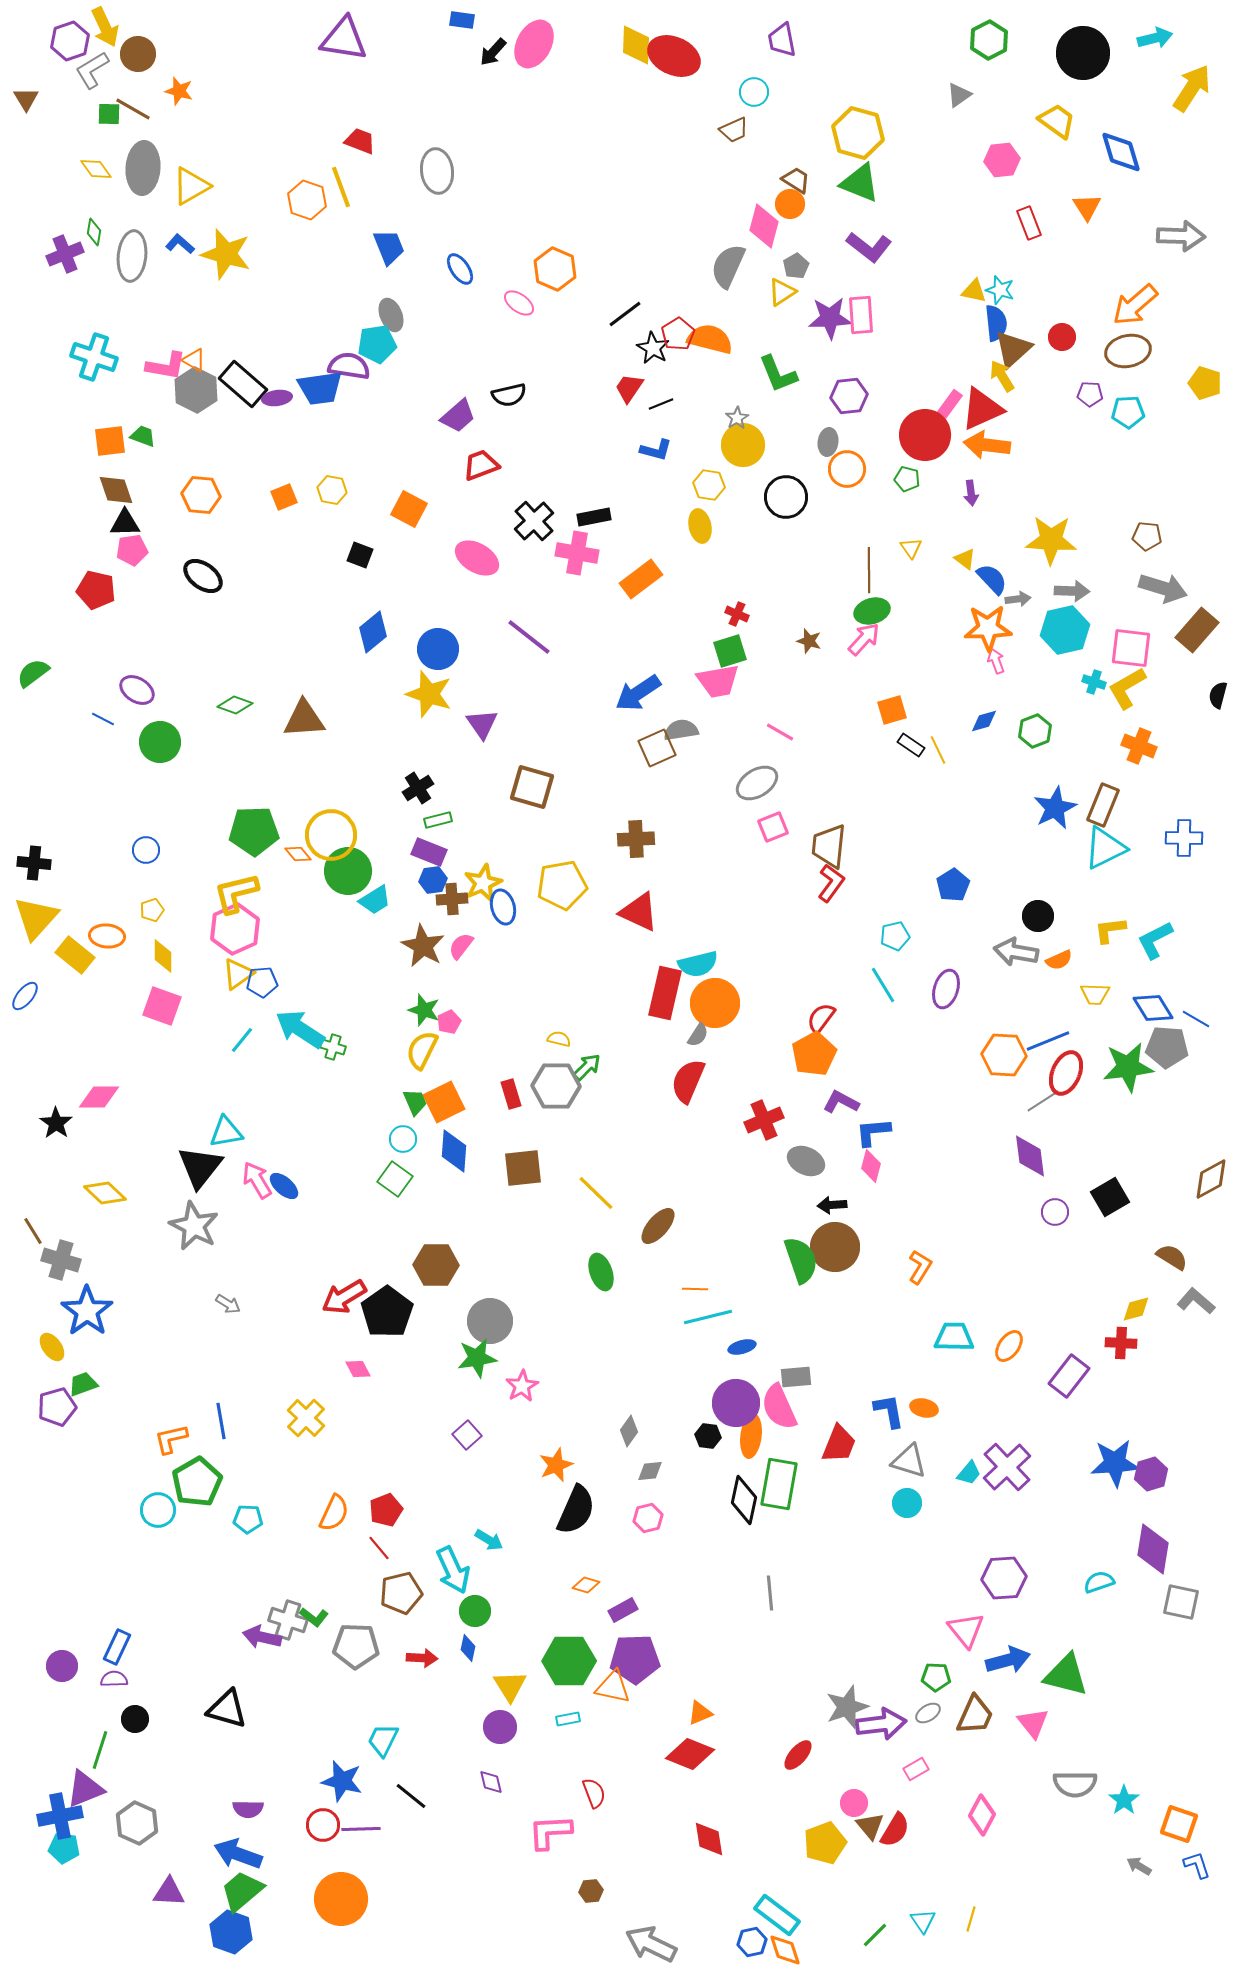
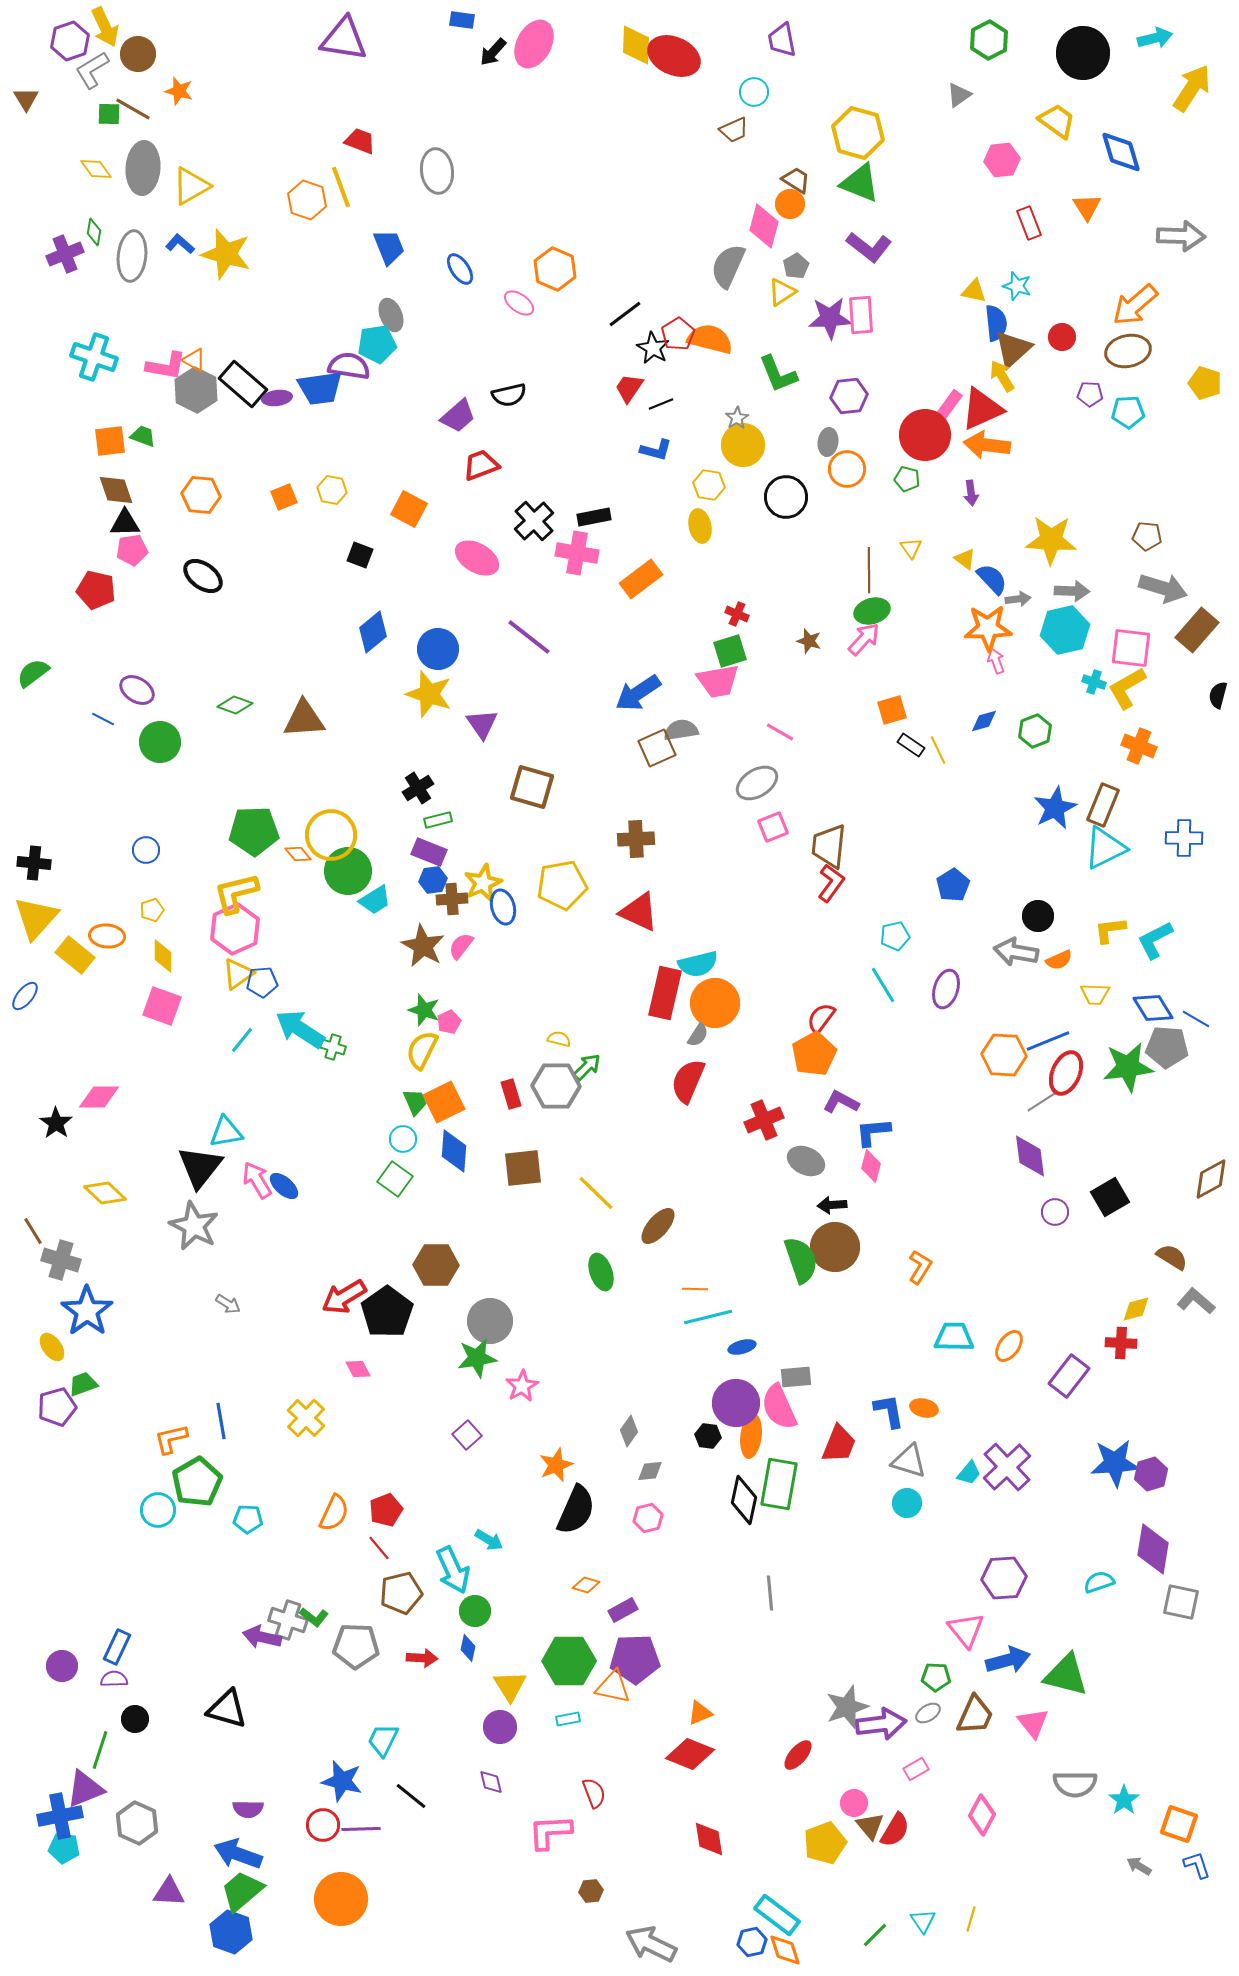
cyan star at (1000, 290): moved 17 px right, 4 px up
